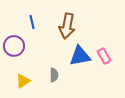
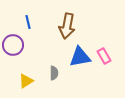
blue line: moved 4 px left
purple circle: moved 1 px left, 1 px up
blue triangle: moved 1 px down
gray semicircle: moved 2 px up
yellow triangle: moved 3 px right
